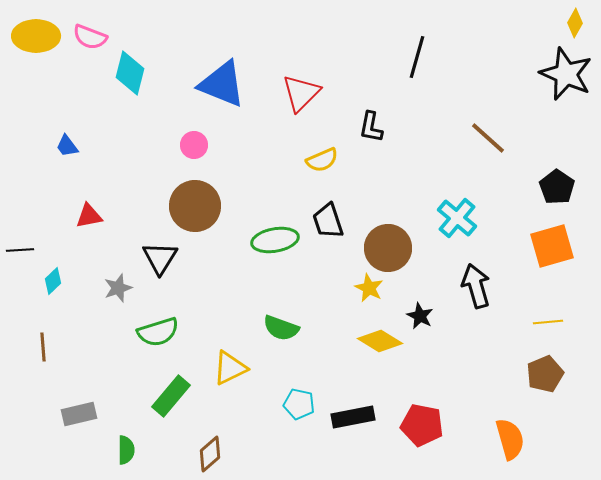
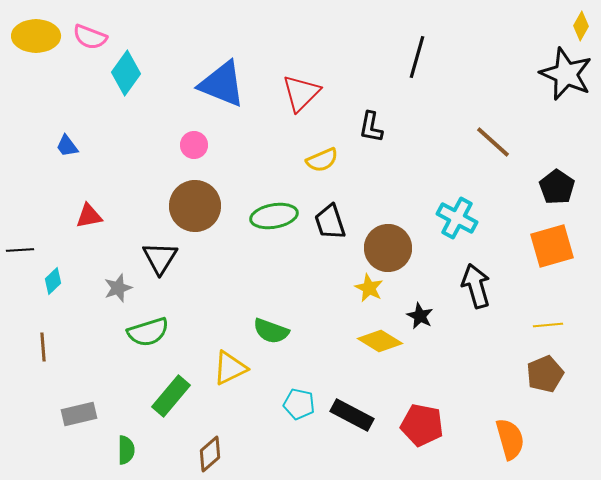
yellow diamond at (575, 23): moved 6 px right, 3 px down
cyan diamond at (130, 73): moved 4 px left; rotated 21 degrees clockwise
brown line at (488, 138): moved 5 px right, 4 px down
cyan cross at (457, 218): rotated 12 degrees counterclockwise
black trapezoid at (328, 221): moved 2 px right, 1 px down
green ellipse at (275, 240): moved 1 px left, 24 px up
yellow line at (548, 322): moved 3 px down
green semicircle at (281, 328): moved 10 px left, 3 px down
green semicircle at (158, 332): moved 10 px left
black rectangle at (353, 417): moved 1 px left, 2 px up; rotated 39 degrees clockwise
